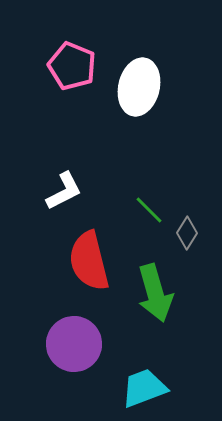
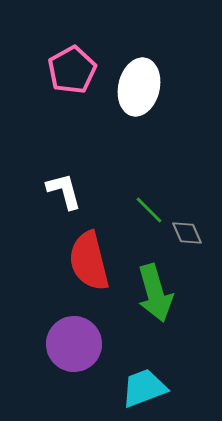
pink pentagon: moved 4 px down; rotated 21 degrees clockwise
white L-shape: rotated 78 degrees counterclockwise
gray diamond: rotated 56 degrees counterclockwise
